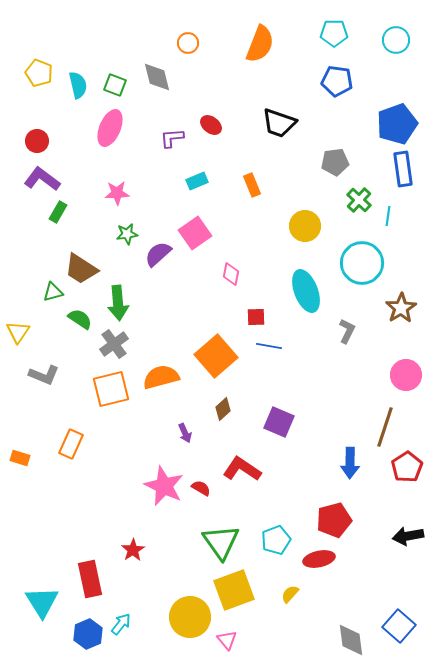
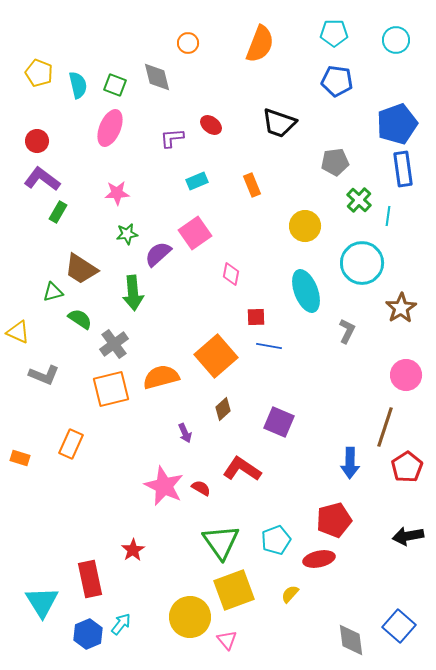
green arrow at (118, 303): moved 15 px right, 10 px up
yellow triangle at (18, 332): rotated 40 degrees counterclockwise
